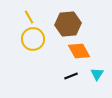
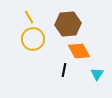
black line: moved 7 px left, 6 px up; rotated 56 degrees counterclockwise
